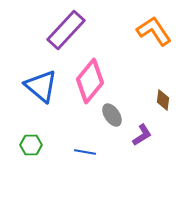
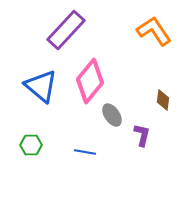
purple L-shape: rotated 45 degrees counterclockwise
